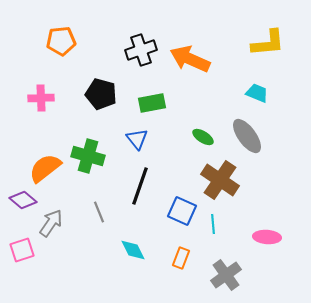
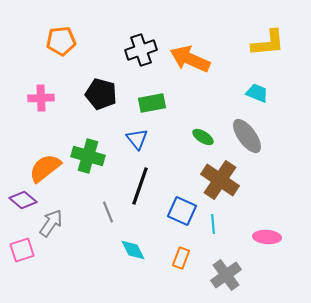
gray line: moved 9 px right
